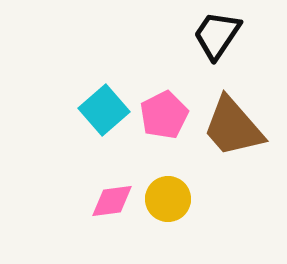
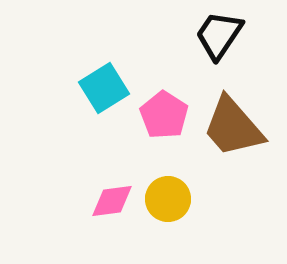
black trapezoid: moved 2 px right
cyan square: moved 22 px up; rotated 9 degrees clockwise
pink pentagon: rotated 12 degrees counterclockwise
